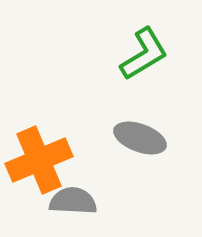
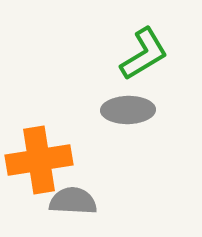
gray ellipse: moved 12 px left, 28 px up; rotated 21 degrees counterclockwise
orange cross: rotated 14 degrees clockwise
